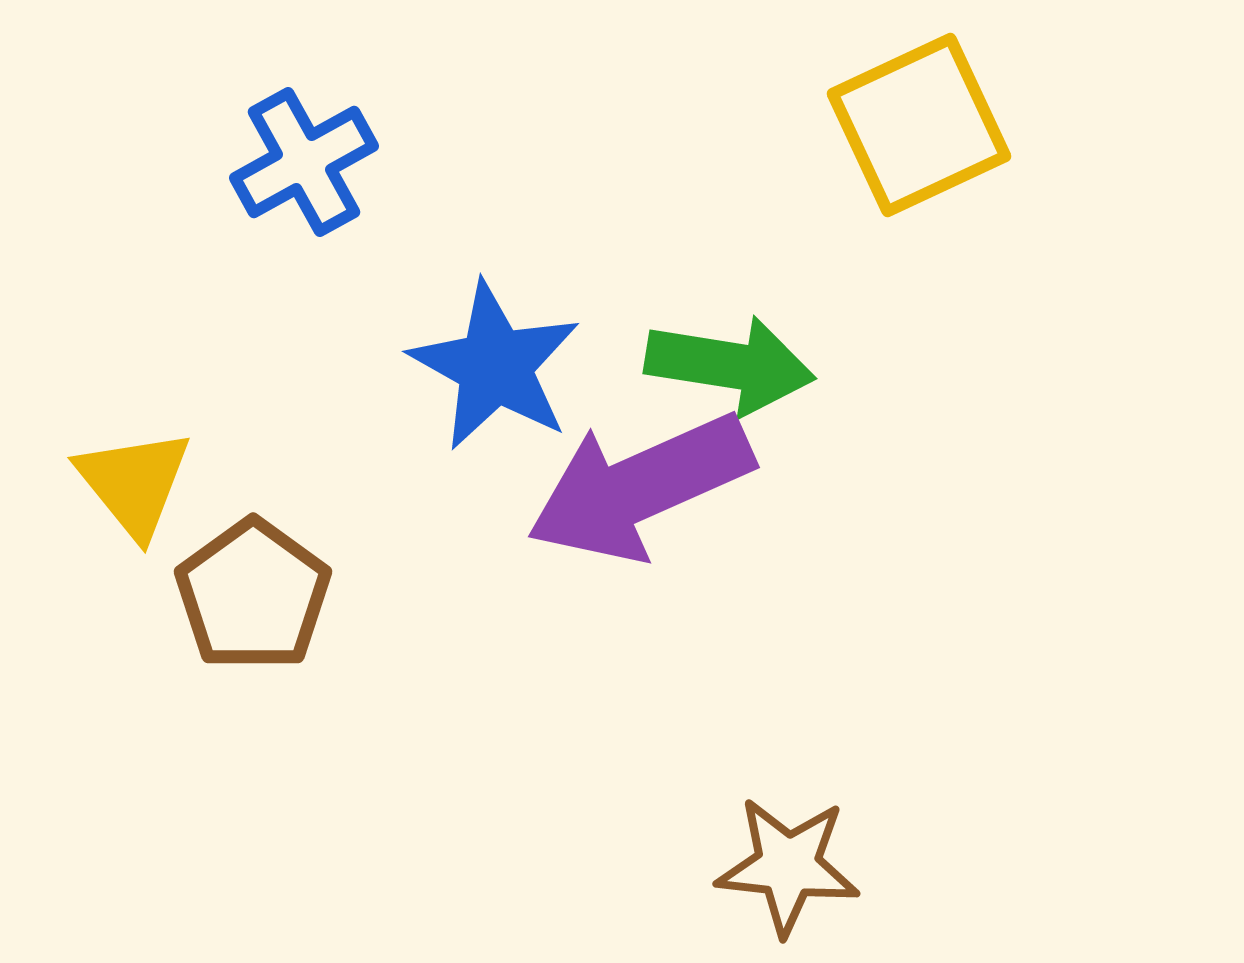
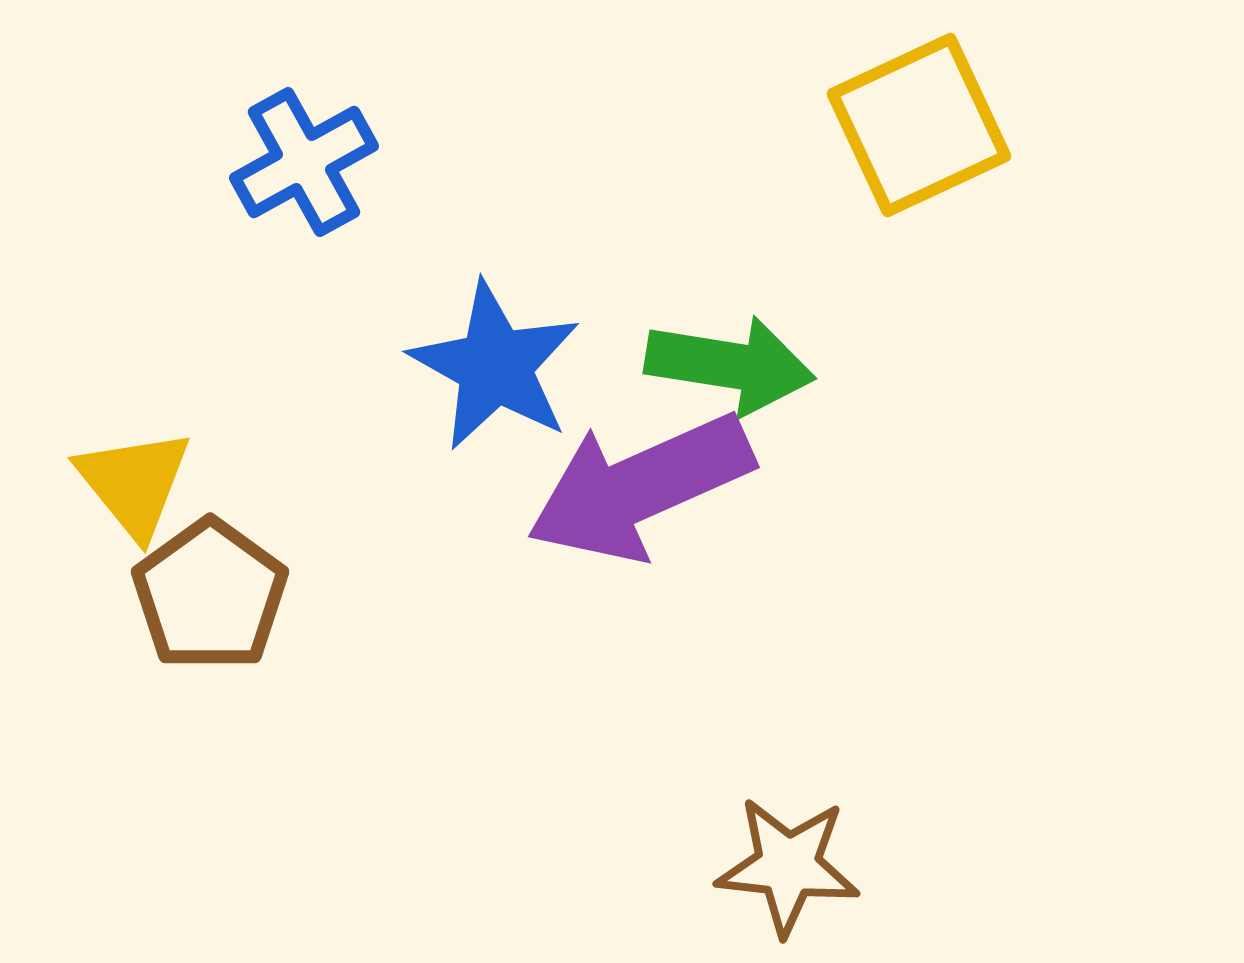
brown pentagon: moved 43 px left
